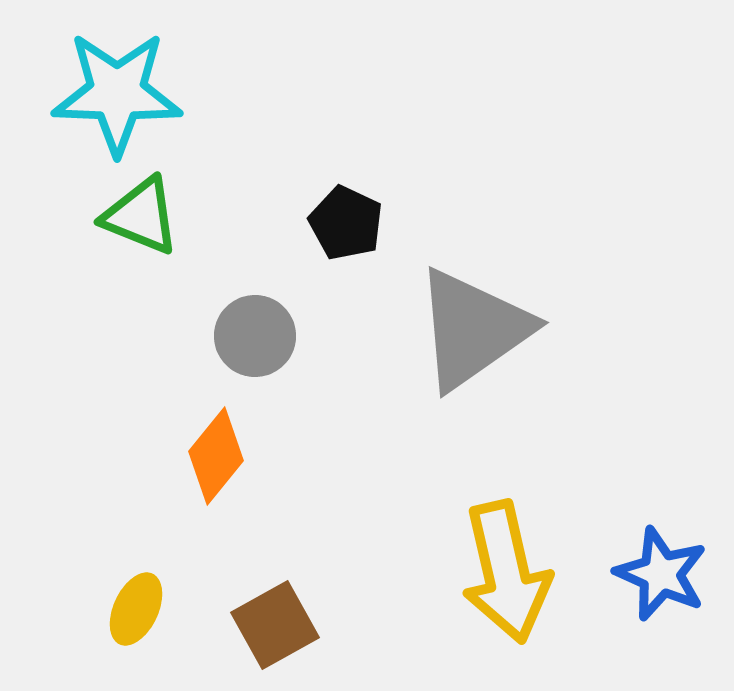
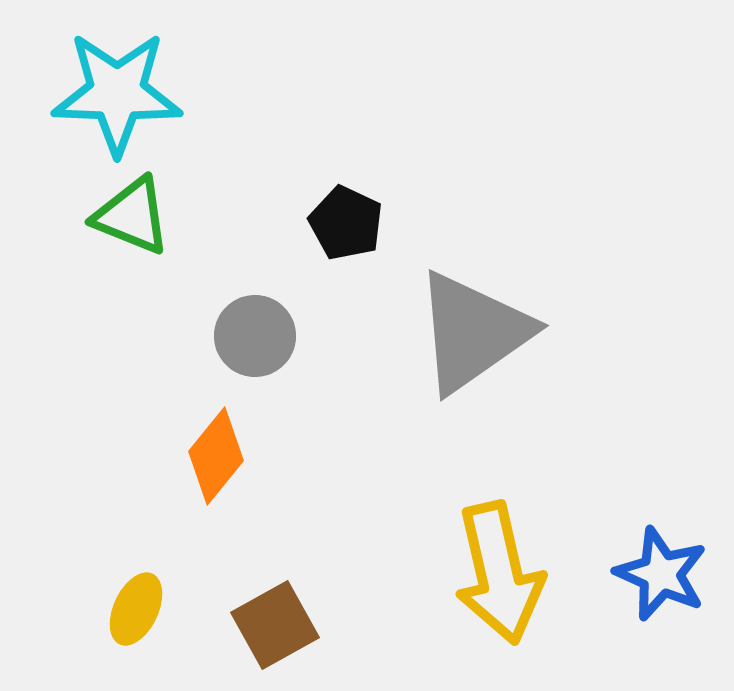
green triangle: moved 9 px left
gray triangle: moved 3 px down
yellow arrow: moved 7 px left, 1 px down
